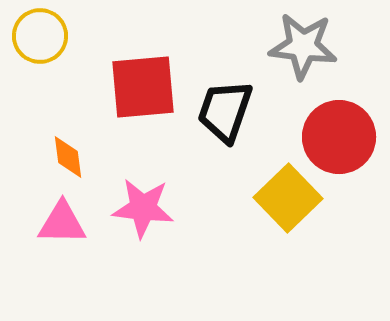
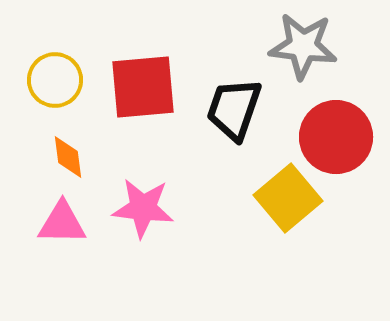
yellow circle: moved 15 px right, 44 px down
black trapezoid: moved 9 px right, 2 px up
red circle: moved 3 px left
yellow square: rotated 4 degrees clockwise
